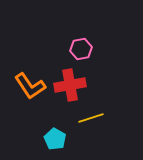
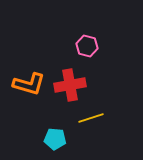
pink hexagon: moved 6 px right, 3 px up; rotated 25 degrees clockwise
orange L-shape: moved 1 px left, 2 px up; rotated 40 degrees counterclockwise
cyan pentagon: rotated 25 degrees counterclockwise
